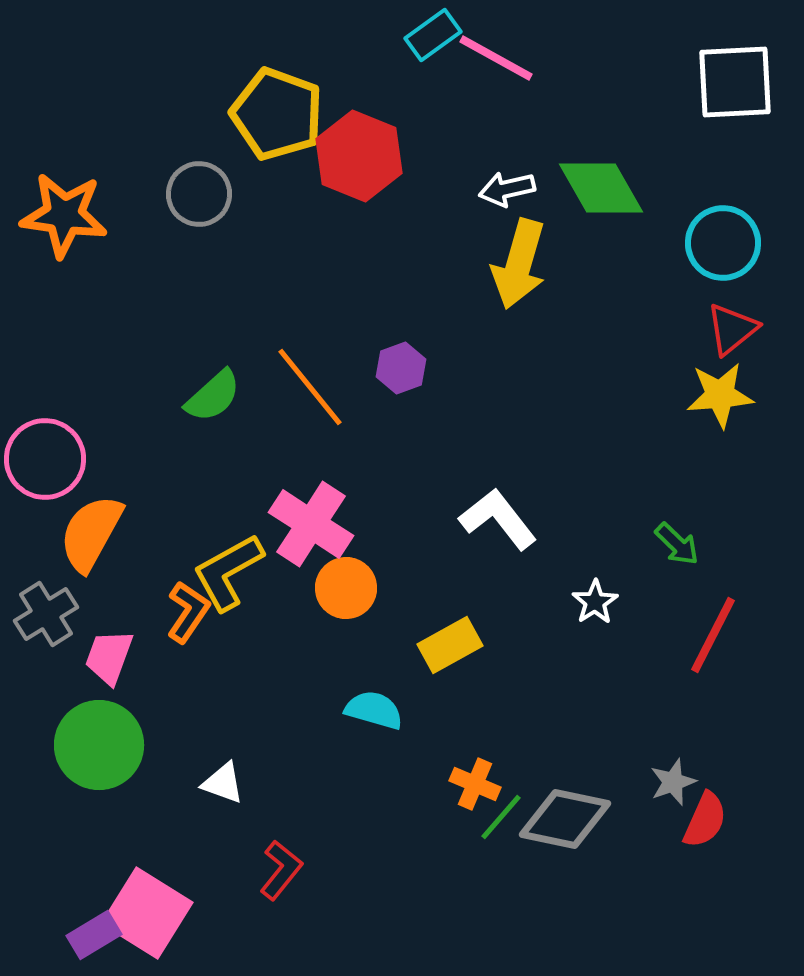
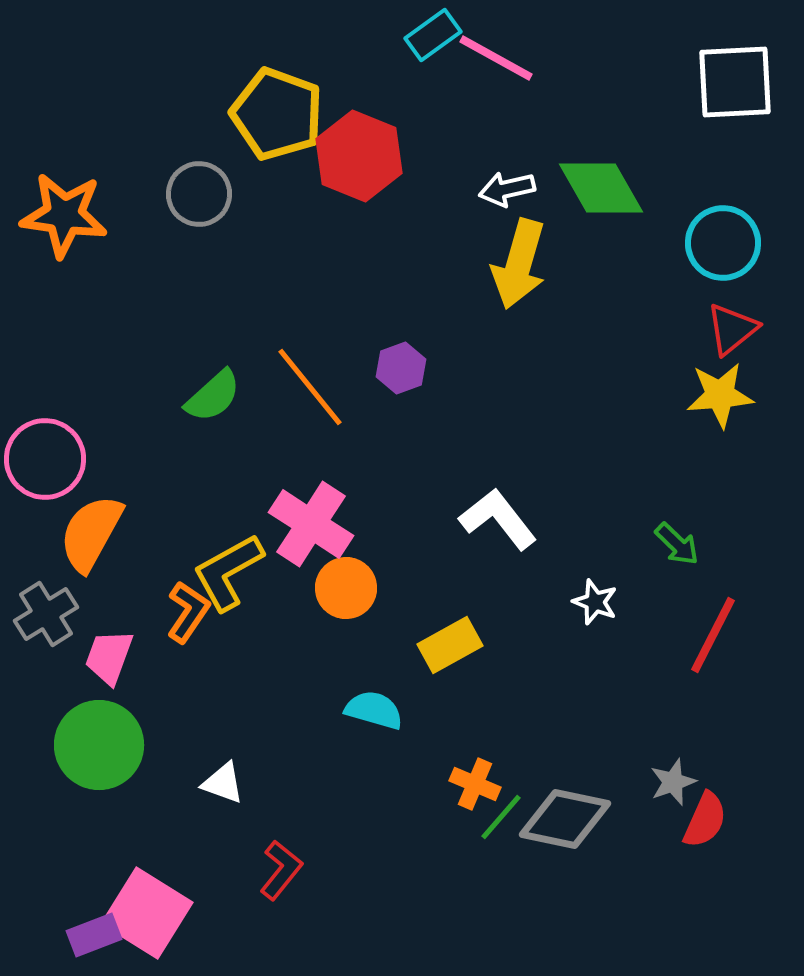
white star: rotated 18 degrees counterclockwise
purple rectangle: rotated 10 degrees clockwise
